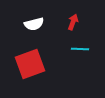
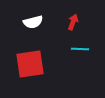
white semicircle: moved 1 px left, 2 px up
red square: rotated 12 degrees clockwise
